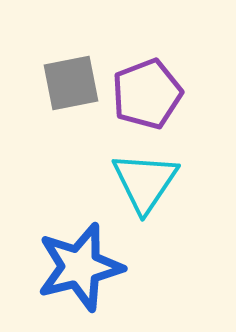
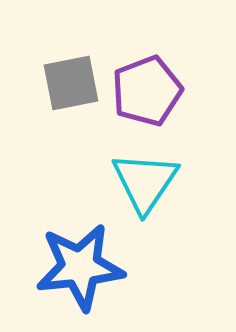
purple pentagon: moved 3 px up
blue star: rotated 8 degrees clockwise
